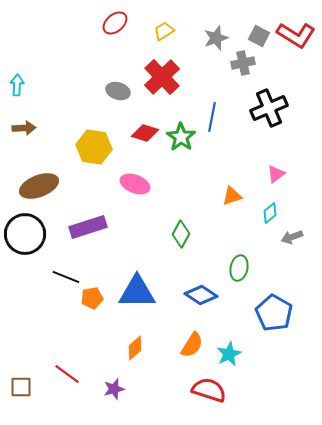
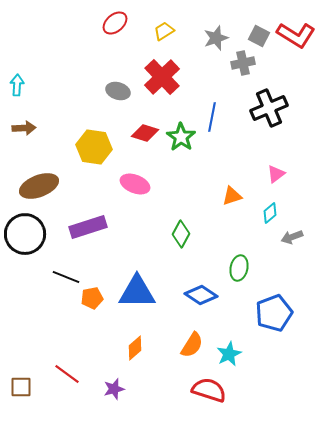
blue pentagon: rotated 21 degrees clockwise
